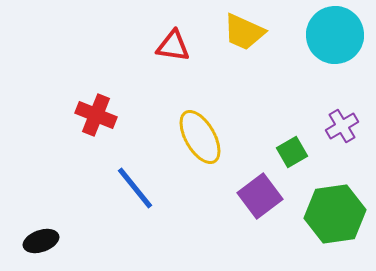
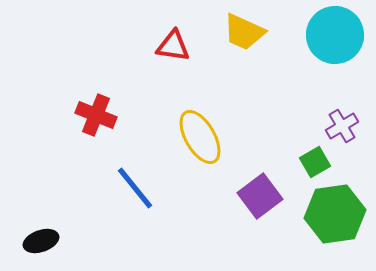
green square: moved 23 px right, 10 px down
